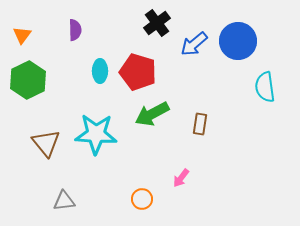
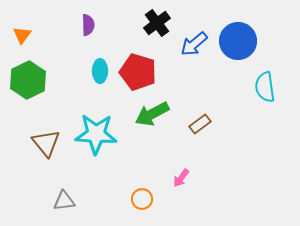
purple semicircle: moved 13 px right, 5 px up
brown rectangle: rotated 45 degrees clockwise
